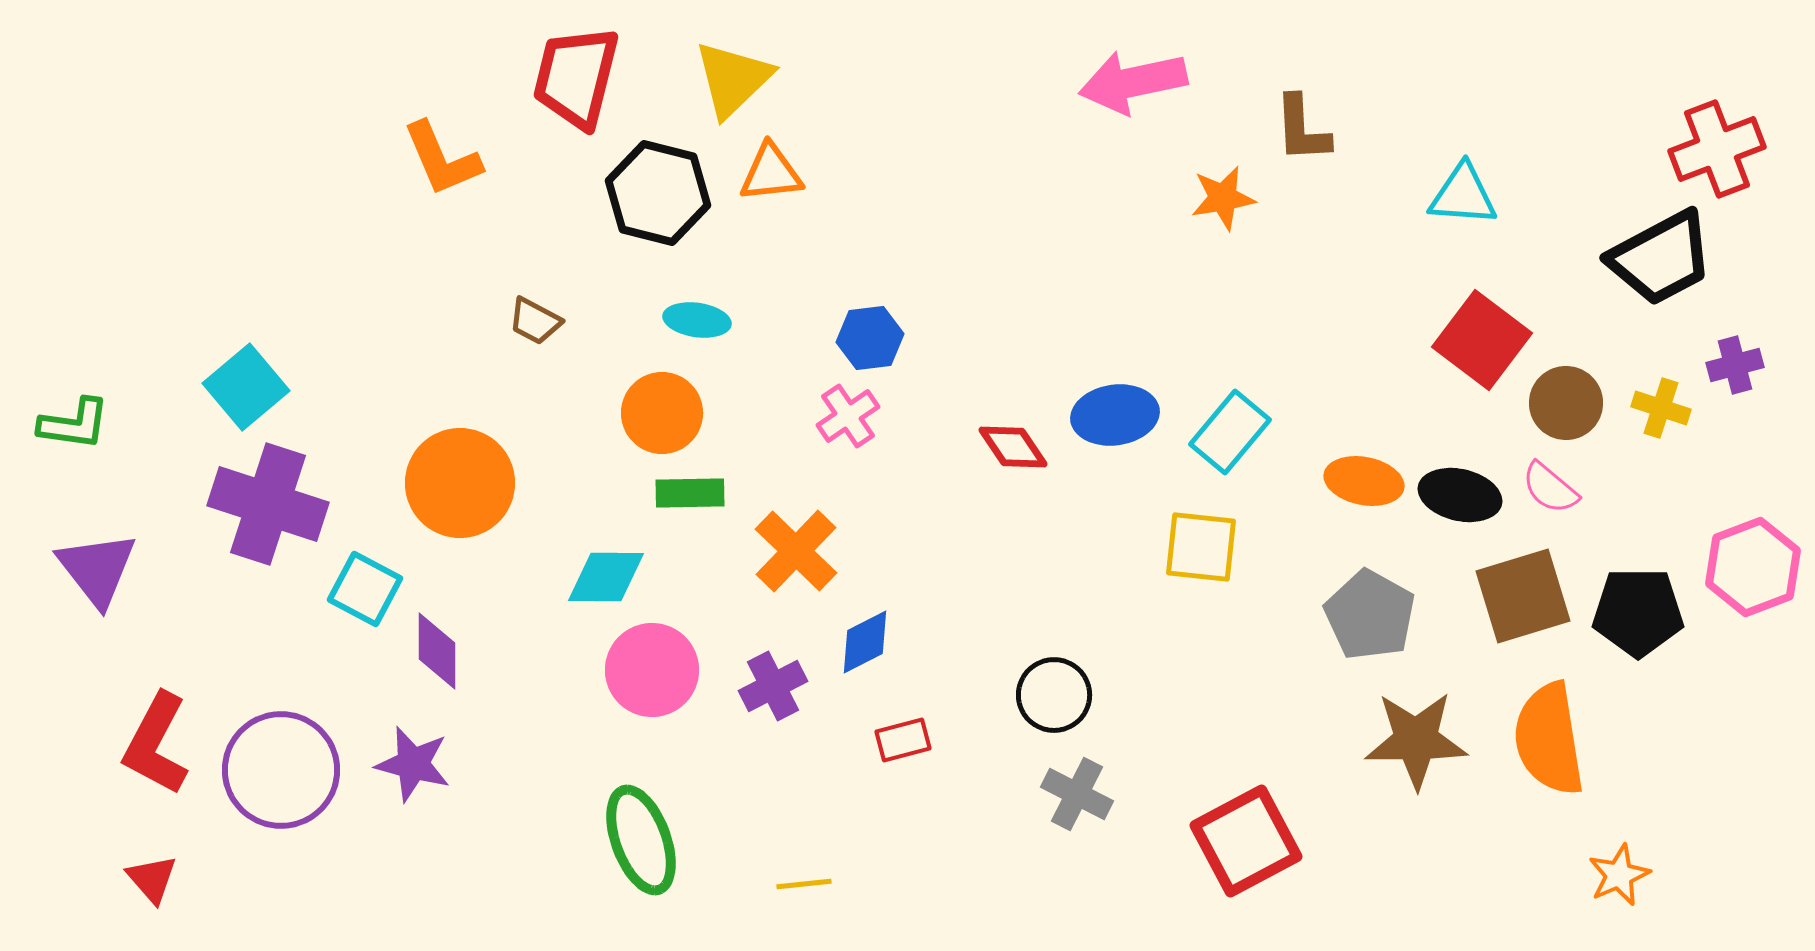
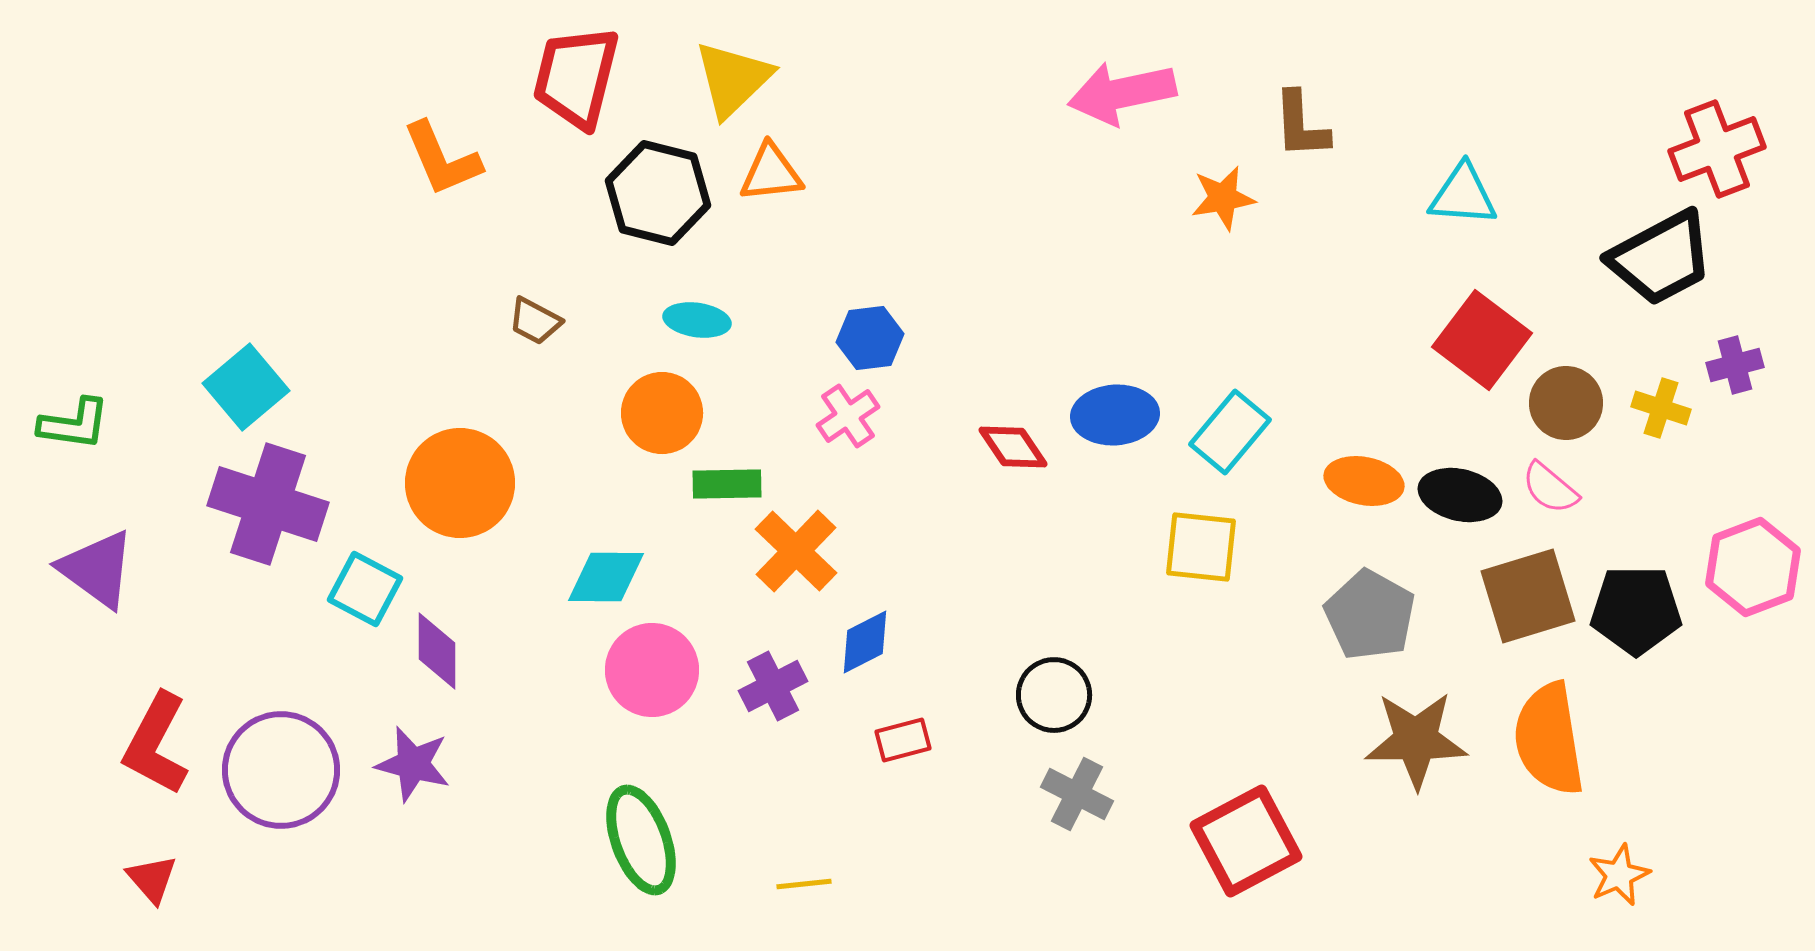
pink arrow at (1133, 82): moved 11 px left, 11 px down
brown L-shape at (1302, 129): moved 1 px left, 4 px up
blue ellipse at (1115, 415): rotated 4 degrees clockwise
green rectangle at (690, 493): moved 37 px right, 9 px up
purple triangle at (97, 569): rotated 16 degrees counterclockwise
brown square at (1523, 596): moved 5 px right
black pentagon at (1638, 612): moved 2 px left, 2 px up
